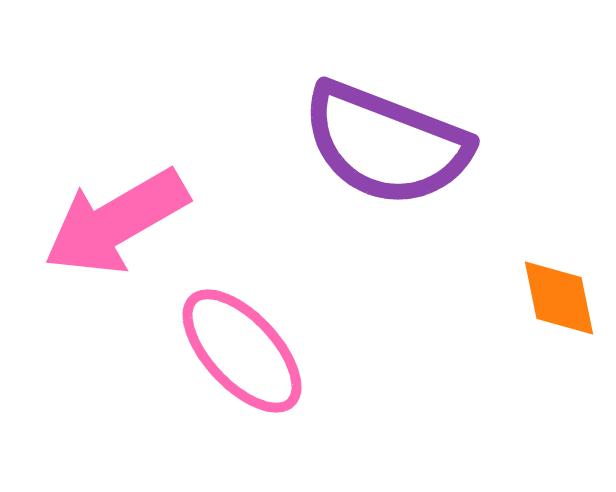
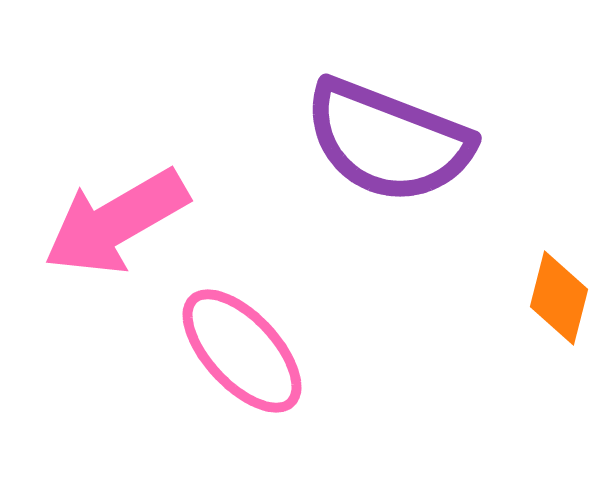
purple semicircle: moved 2 px right, 3 px up
orange diamond: rotated 26 degrees clockwise
